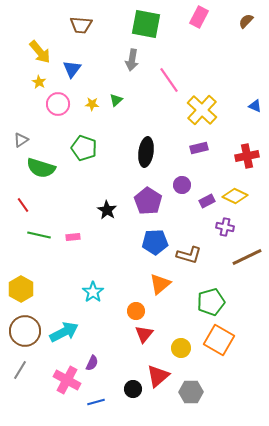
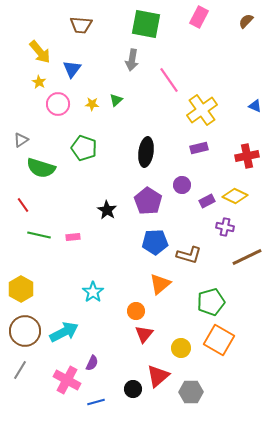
yellow cross at (202, 110): rotated 12 degrees clockwise
